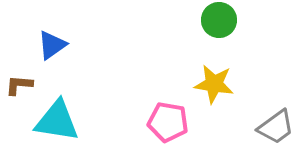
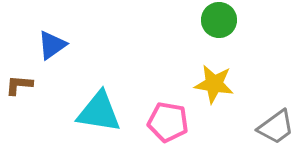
cyan triangle: moved 42 px right, 9 px up
